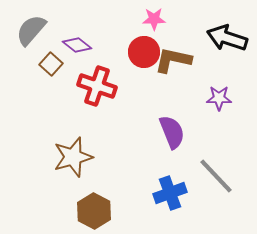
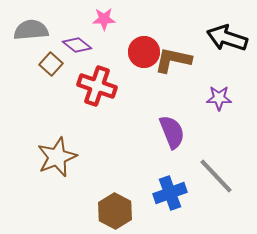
pink star: moved 50 px left
gray semicircle: rotated 44 degrees clockwise
brown star: moved 16 px left; rotated 6 degrees counterclockwise
brown hexagon: moved 21 px right
